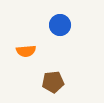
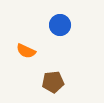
orange semicircle: rotated 30 degrees clockwise
